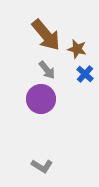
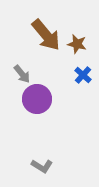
brown star: moved 5 px up
gray arrow: moved 25 px left, 4 px down
blue cross: moved 2 px left, 1 px down
purple circle: moved 4 px left
